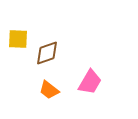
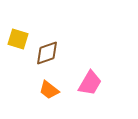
yellow square: rotated 15 degrees clockwise
pink trapezoid: moved 1 px down
